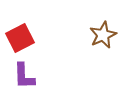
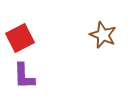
brown star: rotated 24 degrees counterclockwise
